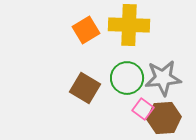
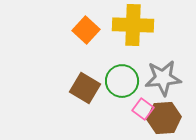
yellow cross: moved 4 px right
orange square: rotated 16 degrees counterclockwise
green circle: moved 5 px left, 3 px down
